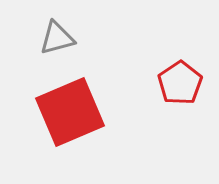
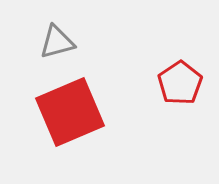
gray triangle: moved 4 px down
